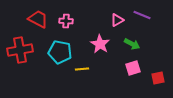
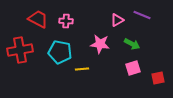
pink star: rotated 24 degrees counterclockwise
